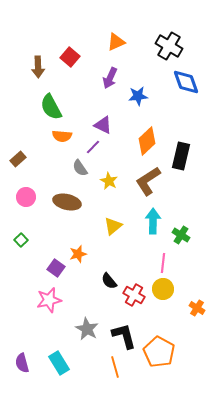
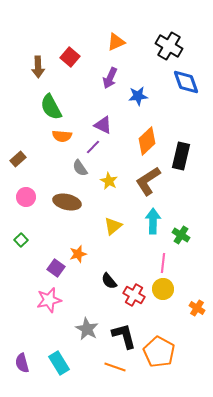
orange line: rotated 55 degrees counterclockwise
